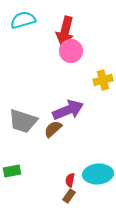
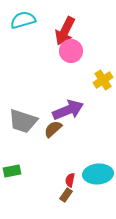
red arrow: rotated 12 degrees clockwise
yellow cross: rotated 18 degrees counterclockwise
brown rectangle: moved 3 px left, 1 px up
